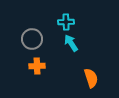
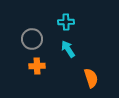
cyan arrow: moved 3 px left, 6 px down
